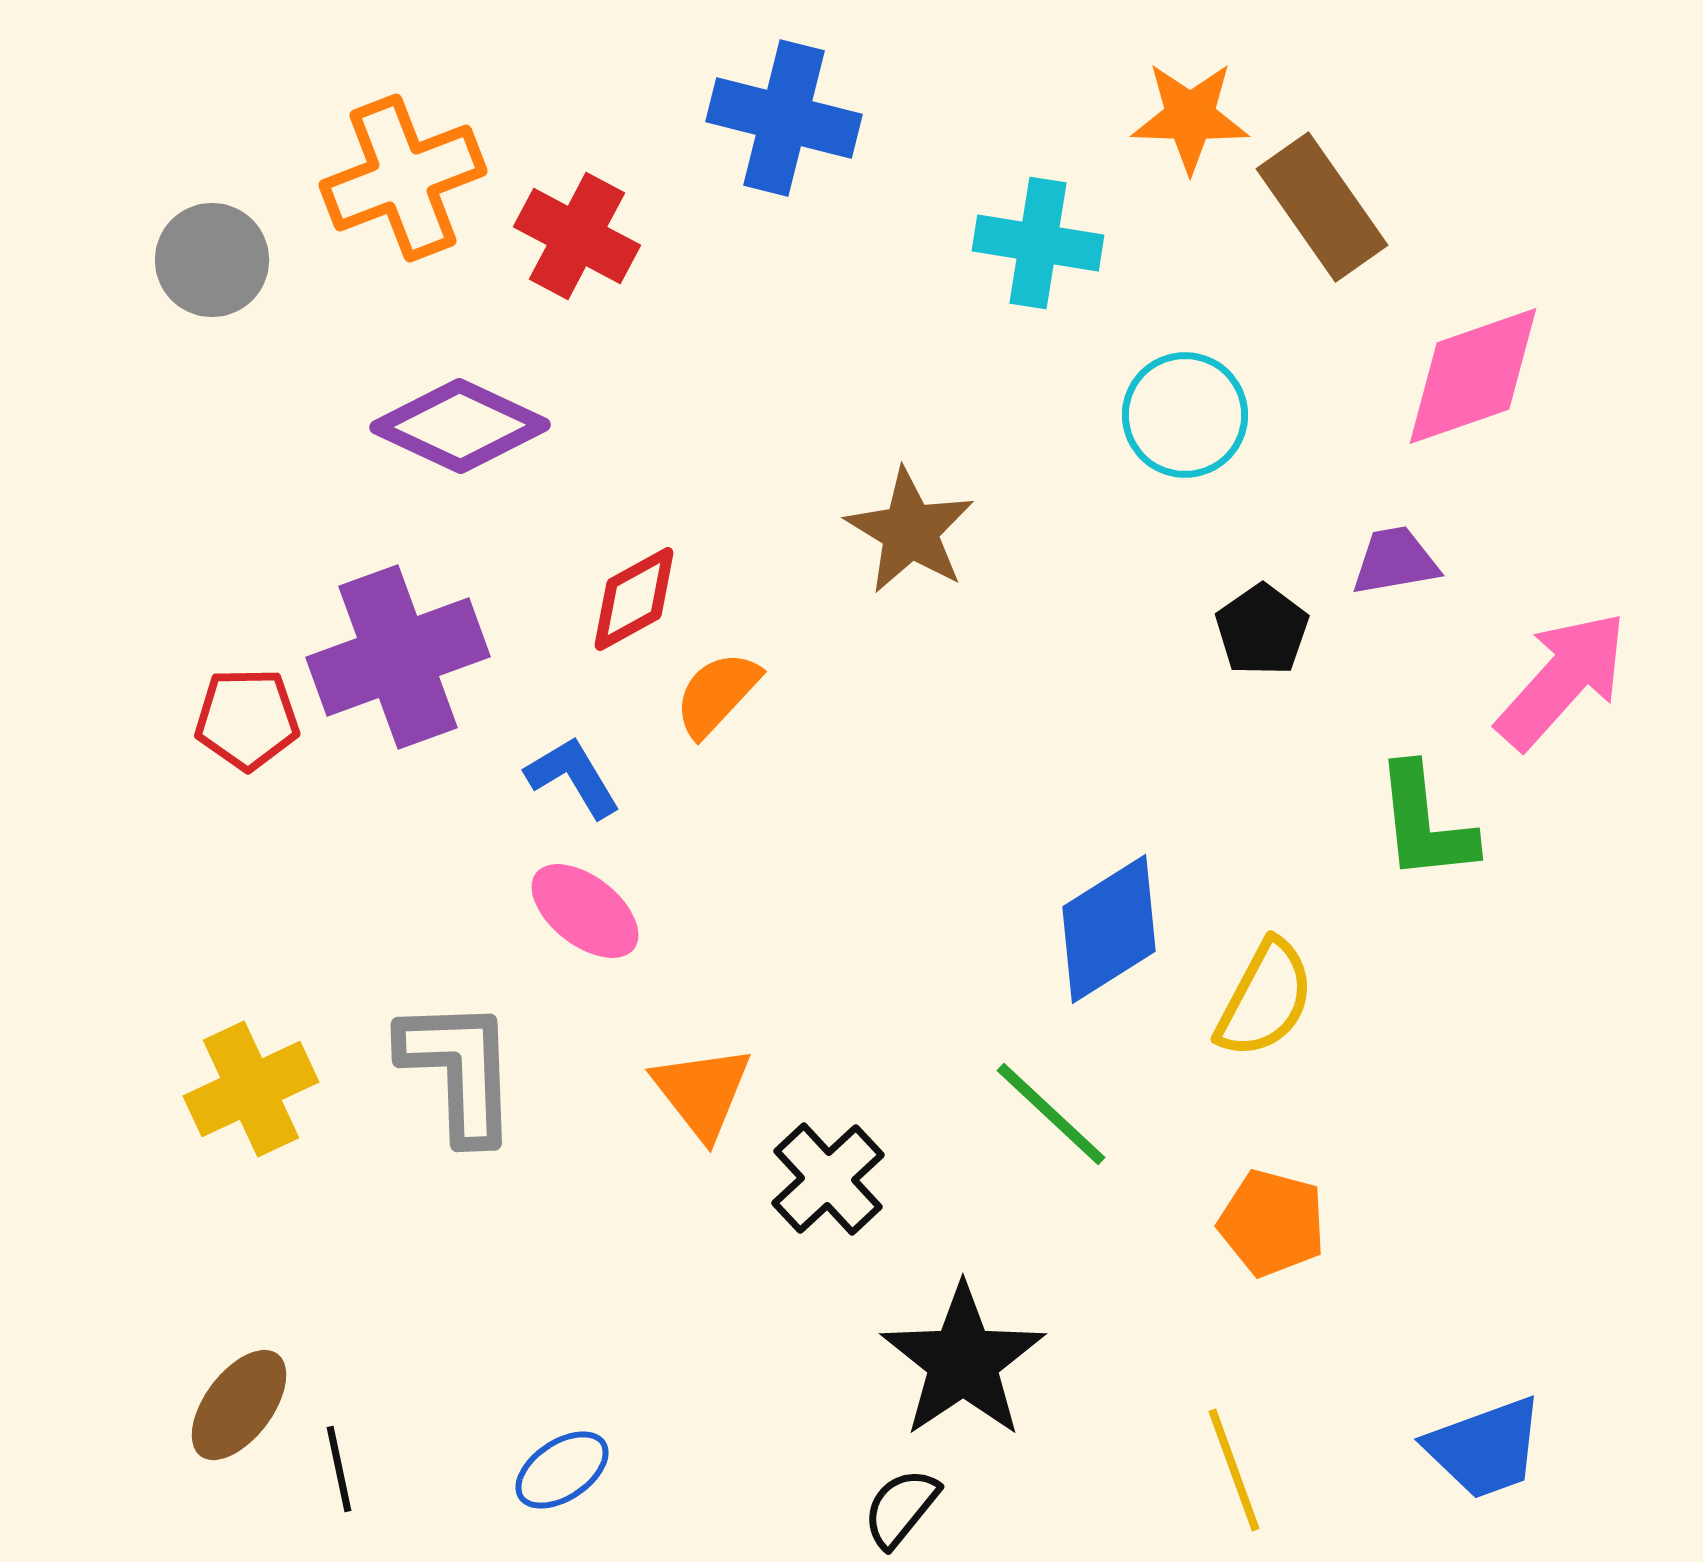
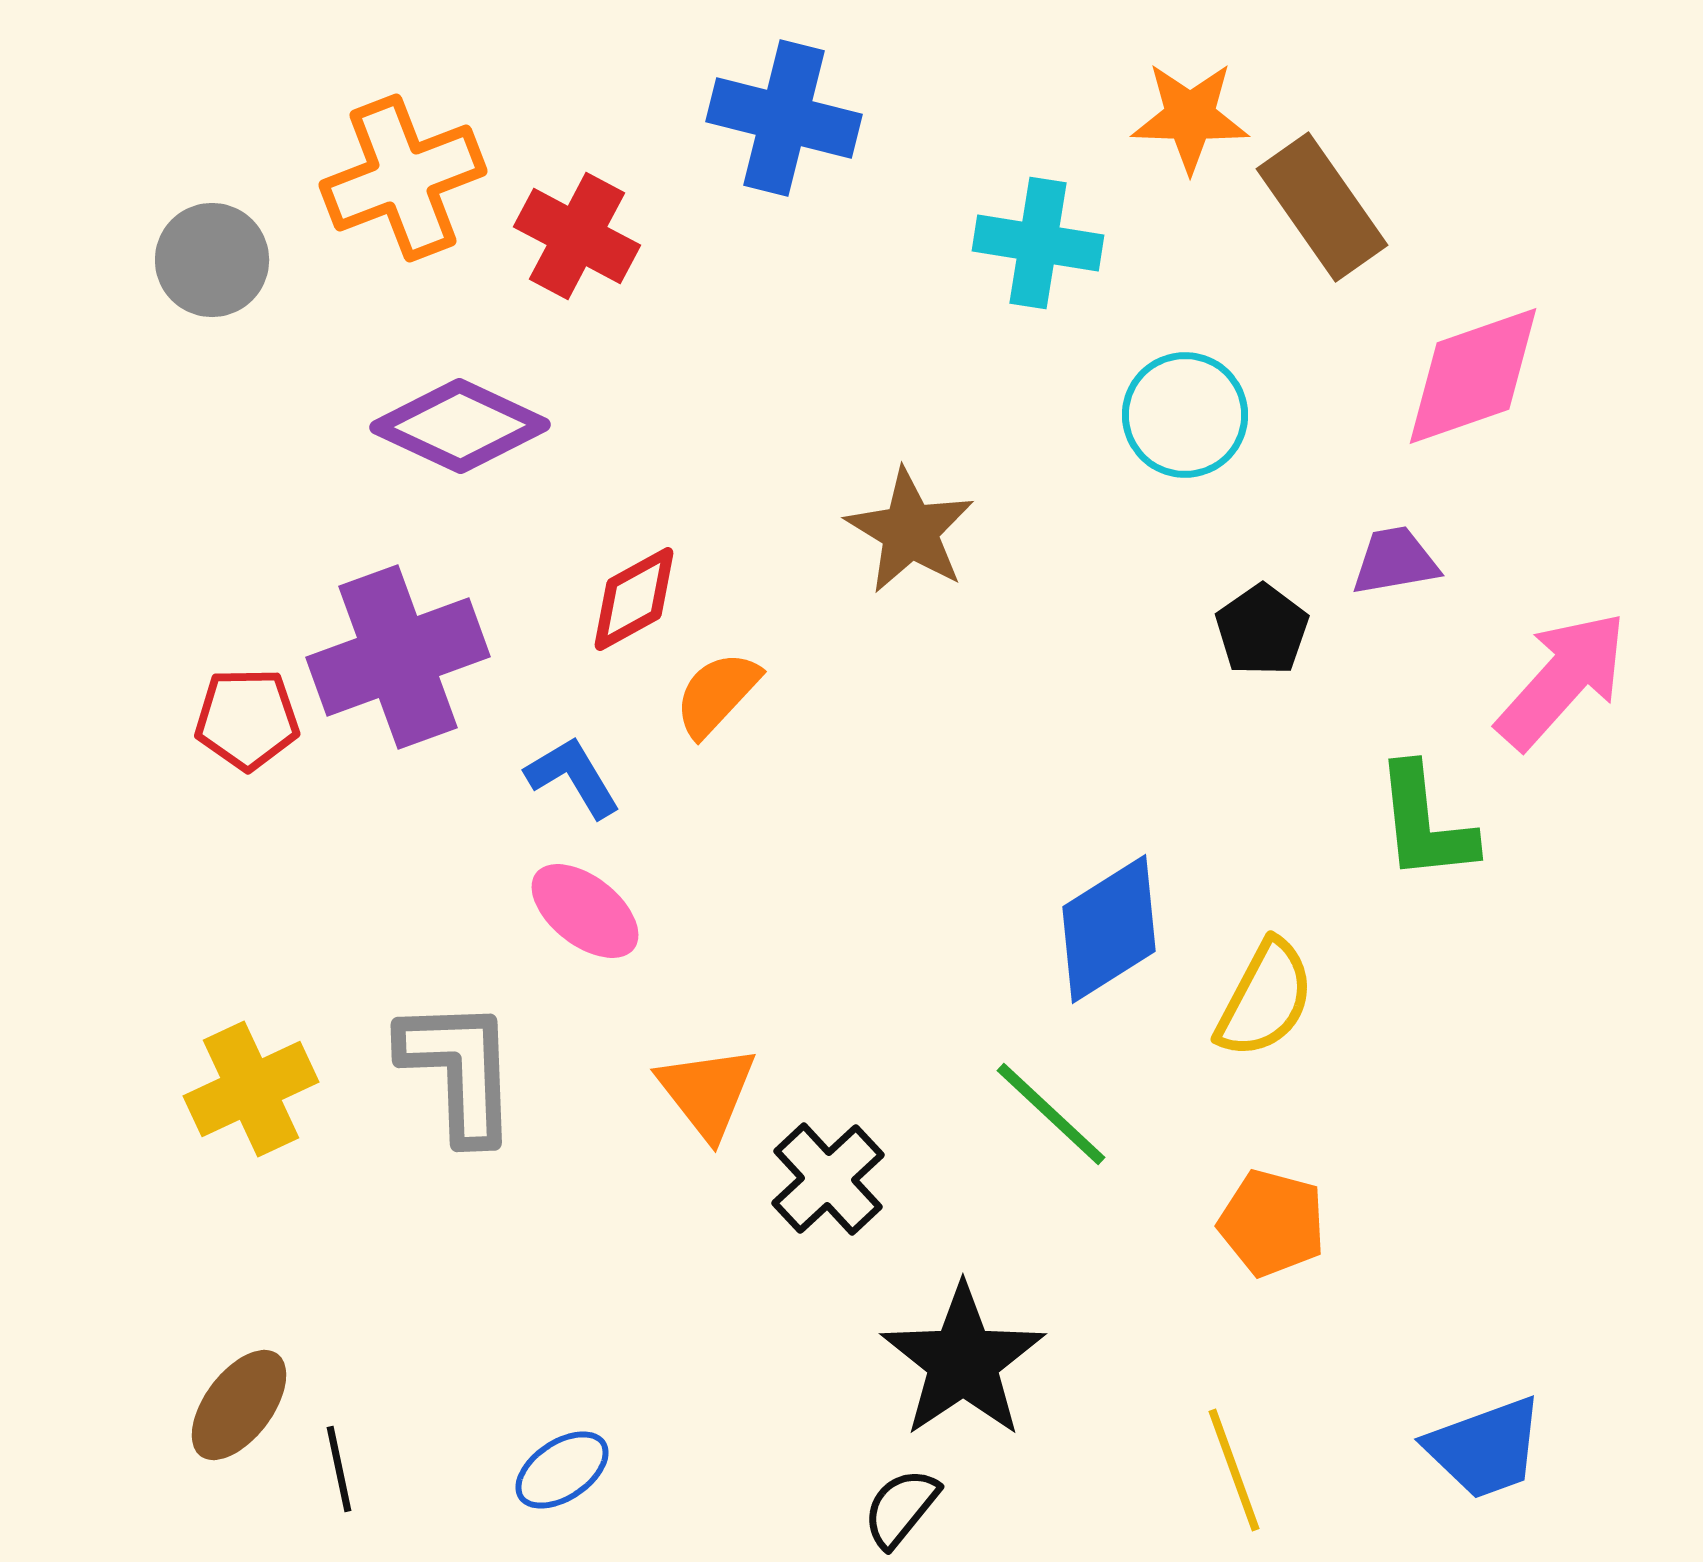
orange triangle: moved 5 px right
